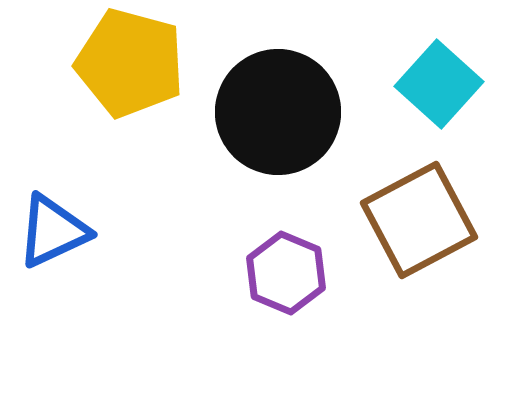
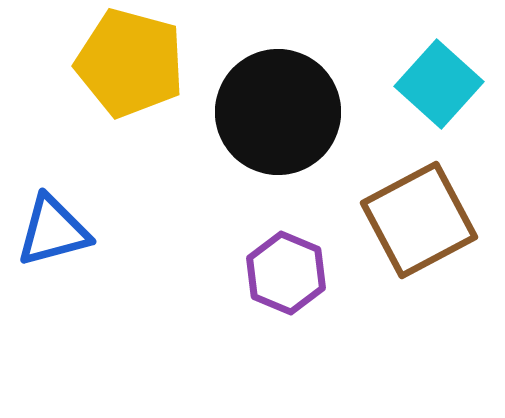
blue triangle: rotated 10 degrees clockwise
